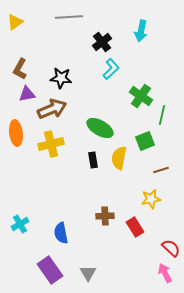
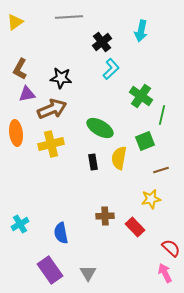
black rectangle: moved 2 px down
red rectangle: rotated 12 degrees counterclockwise
